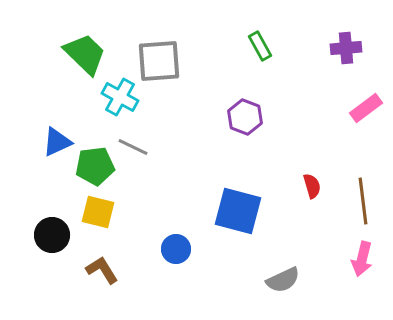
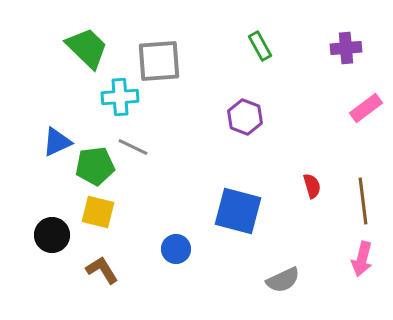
green trapezoid: moved 2 px right, 6 px up
cyan cross: rotated 33 degrees counterclockwise
